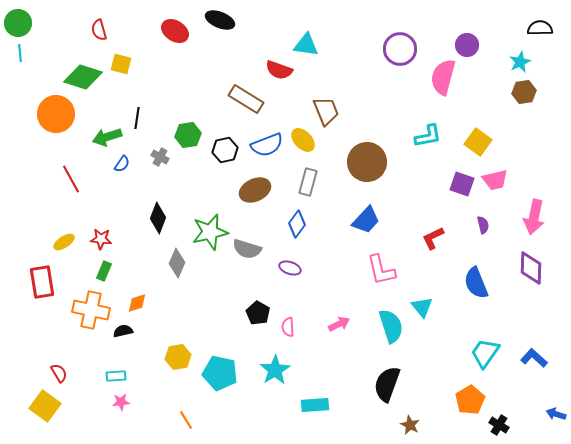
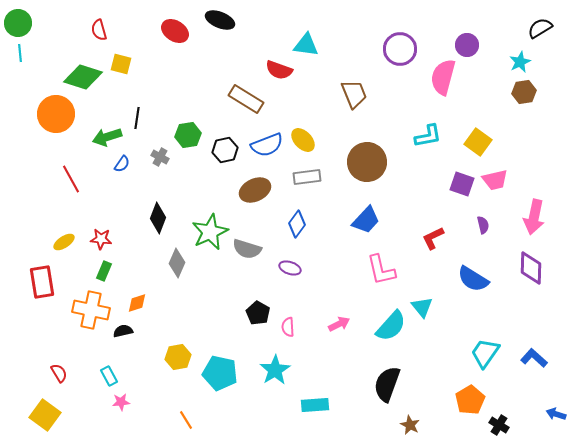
black semicircle at (540, 28): rotated 30 degrees counterclockwise
brown trapezoid at (326, 111): moved 28 px right, 17 px up
gray rectangle at (308, 182): moved 1 px left, 5 px up; rotated 68 degrees clockwise
green star at (210, 232): rotated 12 degrees counterclockwise
blue semicircle at (476, 283): moved 3 px left, 4 px up; rotated 36 degrees counterclockwise
cyan semicircle at (391, 326): rotated 60 degrees clockwise
cyan rectangle at (116, 376): moved 7 px left; rotated 66 degrees clockwise
yellow square at (45, 406): moved 9 px down
